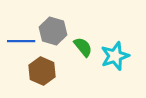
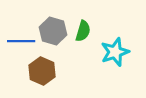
green semicircle: moved 16 px up; rotated 55 degrees clockwise
cyan star: moved 4 px up
